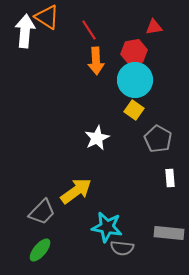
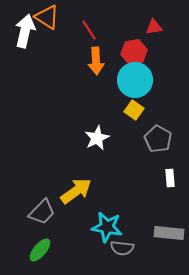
white arrow: rotated 8 degrees clockwise
